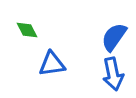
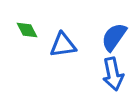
blue triangle: moved 11 px right, 19 px up
